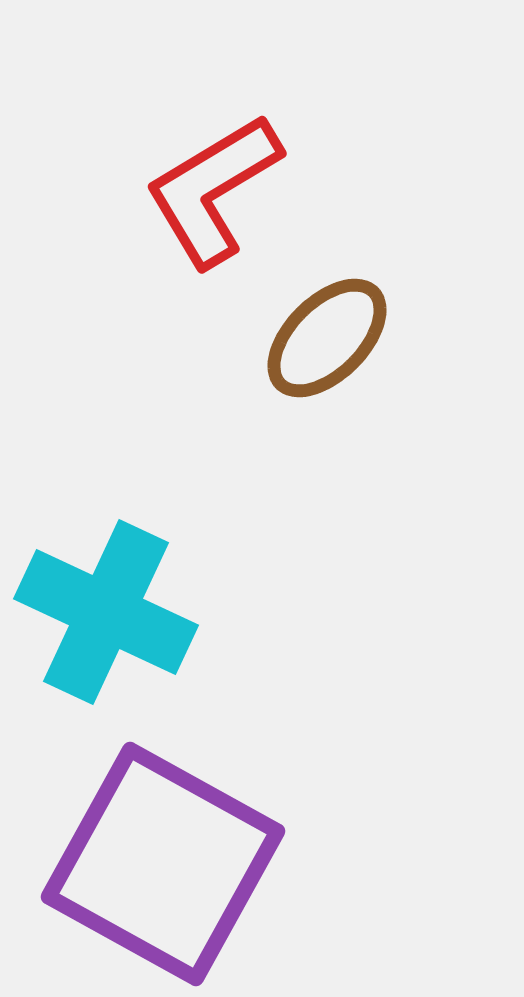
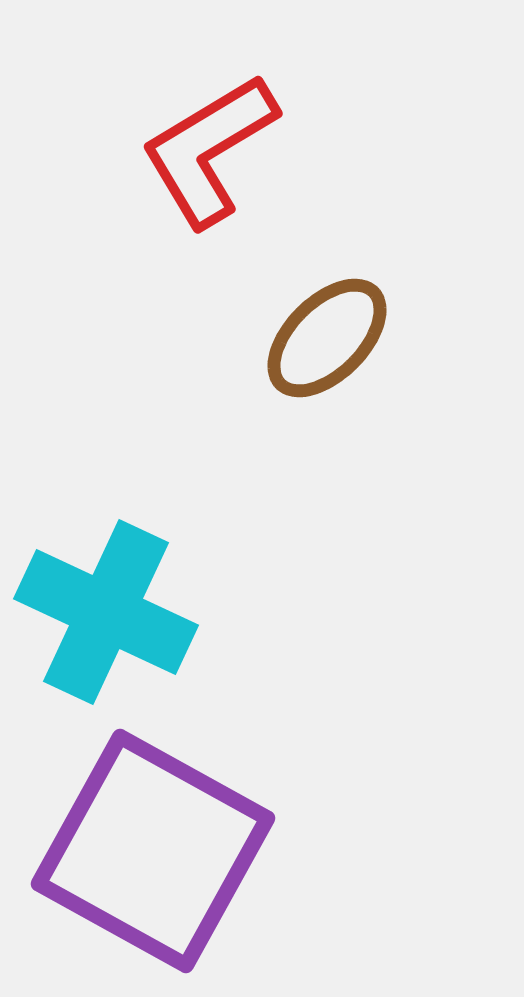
red L-shape: moved 4 px left, 40 px up
purple square: moved 10 px left, 13 px up
